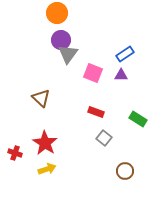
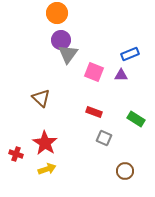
blue rectangle: moved 5 px right; rotated 12 degrees clockwise
pink square: moved 1 px right, 1 px up
red rectangle: moved 2 px left
green rectangle: moved 2 px left
gray square: rotated 14 degrees counterclockwise
red cross: moved 1 px right, 1 px down
